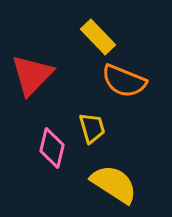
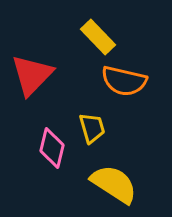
orange semicircle: rotated 9 degrees counterclockwise
